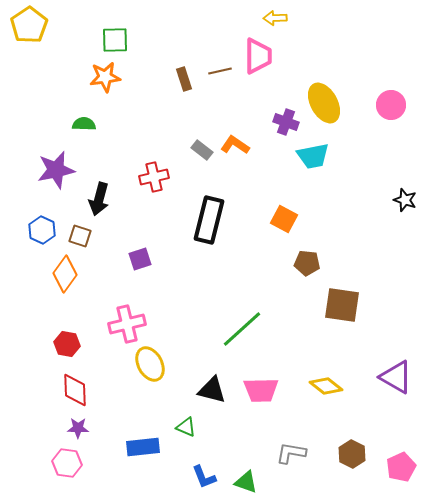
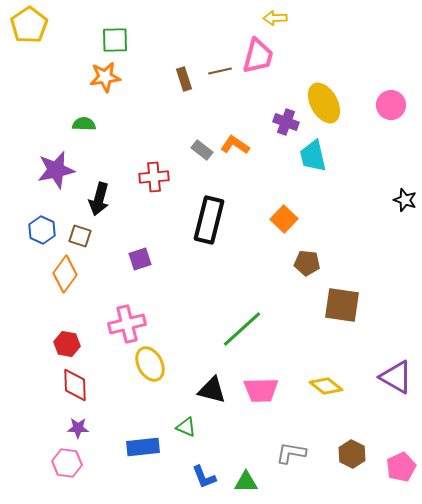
pink trapezoid at (258, 56): rotated 15 degrees clockwise
cyan trapezoid at (313, 156): rotated 88 degrees clockwise
red cross at (154, 177): rotated 8 degrees clockwise
orange square at (284, 219): rotated 16 degrees clockwise
red diamond at (75, 390): moved 5 px up
green triangle at (246, 482): rotated 20 degrees counterclockwise
